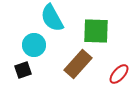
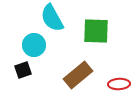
brown rectangle: moved 11 px down; rotated 8 degrees clockwise
red ellipse: moved 10 px down; rotated 45 degrees clockwise
